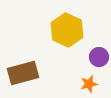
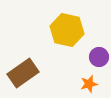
yellow hexagon: rotated 12 degrees counterclockwise
brown rectangle: rotated 20 degrees counterclockwise
